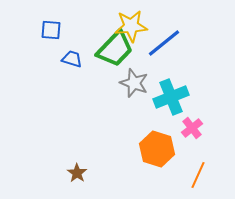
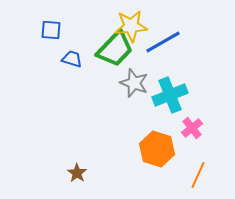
blue line: moved 1 px left, 1 px up; rotated 9 degrees clockwise
cyan cross: moved 1 px left, 2 px up
